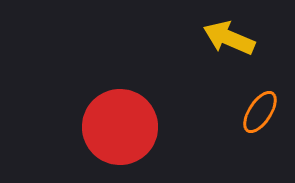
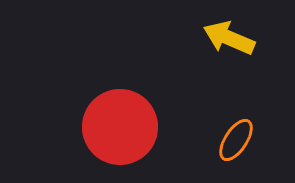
orange ellipse: moved 24 px left, 28 px down
